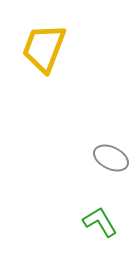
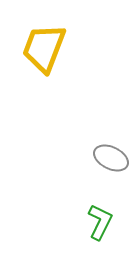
green L-shape: rotated 57 degrees clockwise
